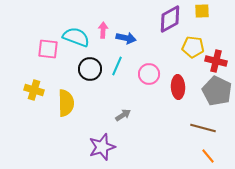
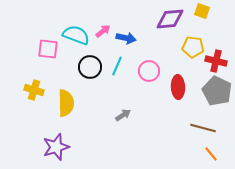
yellow square: rotated 21 degrees clockwise
purple diamond: rotated 24 degrees clockwise
pink arrow: moved 1 px down; rotated 49 degrees clockwise
cyan semicircle: moved 2 px up
black circle: moved 2 px up
pink circle: moved 3 px up
purple star: moved 46 px left
orange line: moved 3 px right, 2 px up
